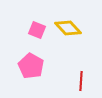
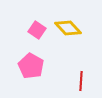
pink square: rotated 12 degrees clockwise
